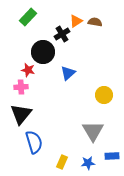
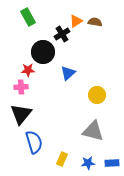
green rectangle: rotated 72 degrees counterclockwise
red star: rotated 16 degrees counterclockwise
yellow circle: moved 7 px left
gray triangle: rotated 45 degrees counterclockwise
blue rectangle: moved 7 px down
yellow rectangle: moved 3 px up
